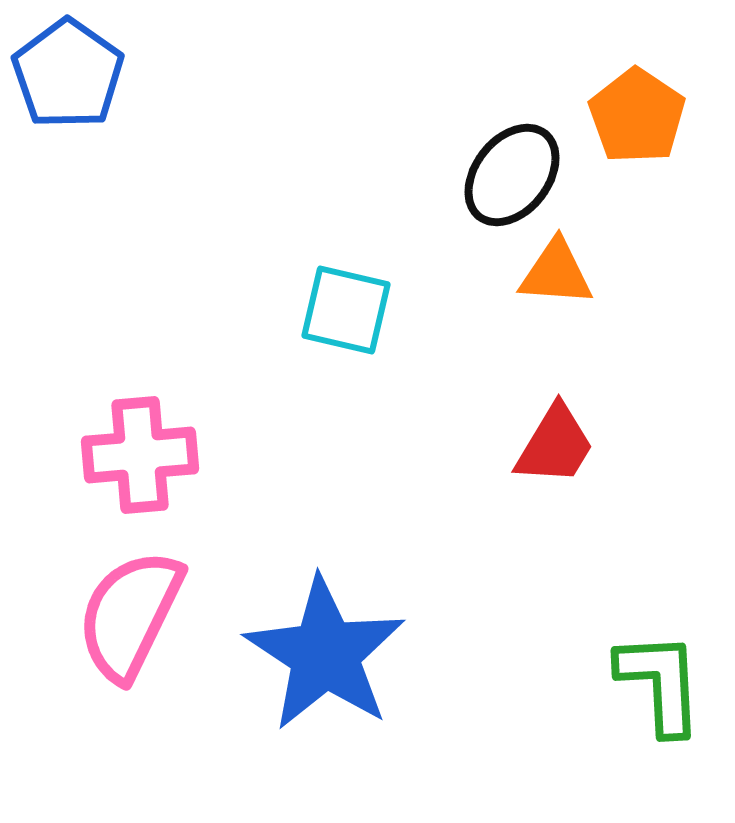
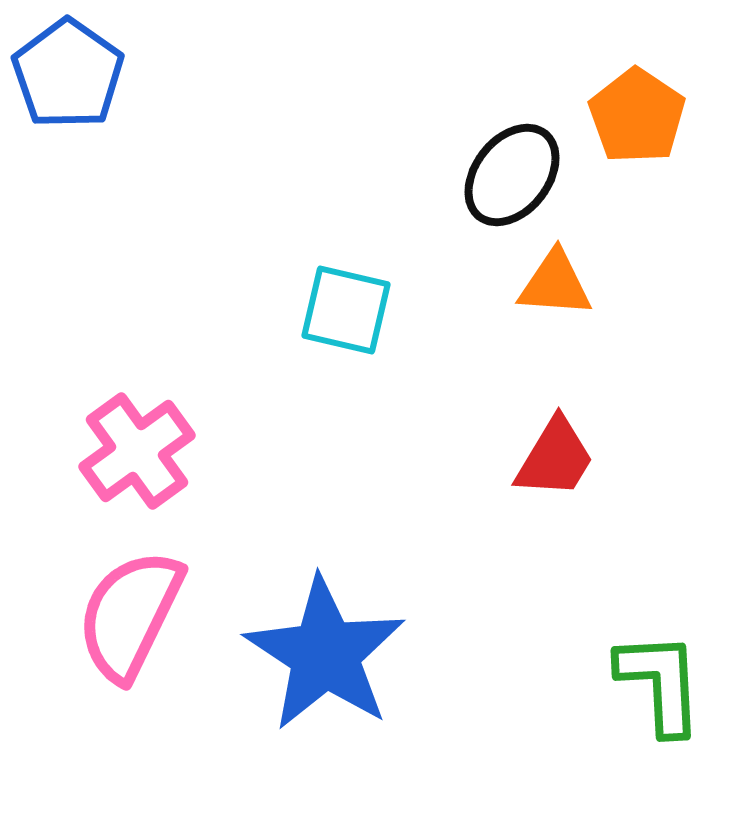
orange triangle: moved 1 px left, 11 px down
red trapezoid: moved 13 px down
pink cross: moved 3 px left, 4 px up; rotated 31 degrees counterclockwise
